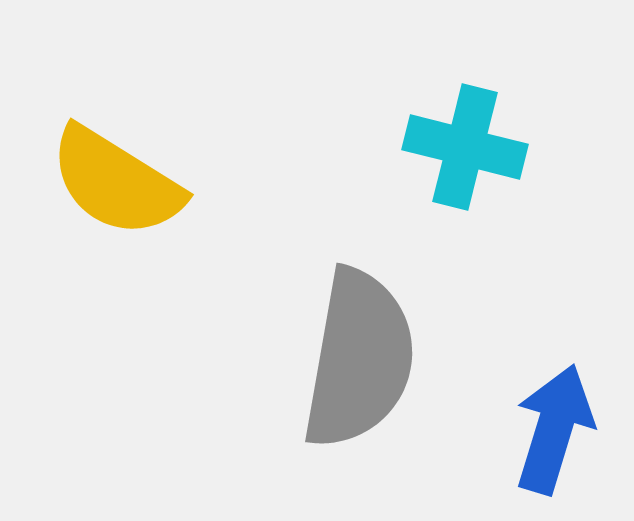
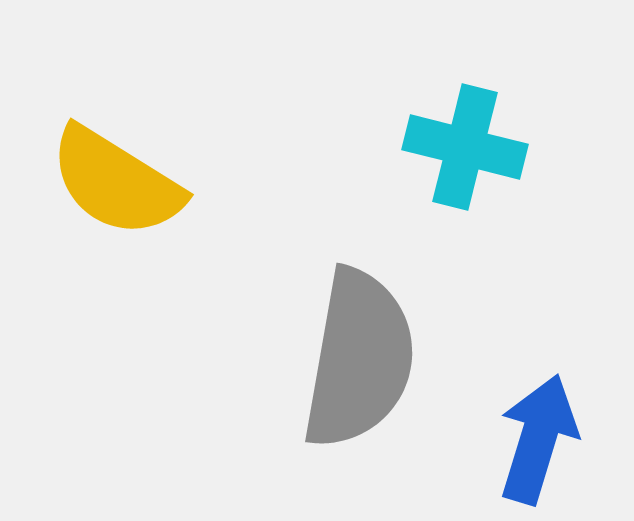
blue arrow: moved 16 px left, 10 px down
